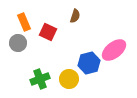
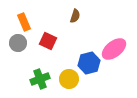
red square: moved 9 px down
pink ellipse: moved 1 px up
